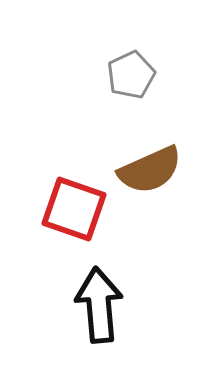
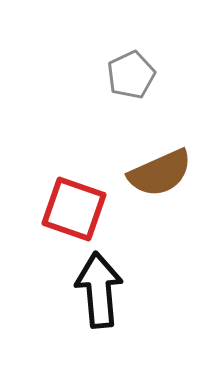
brown semicircle: moved 10 px right, 3 px down
black arrow: moved 15 px up
